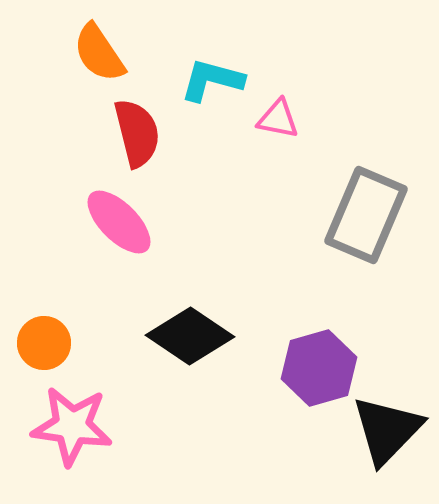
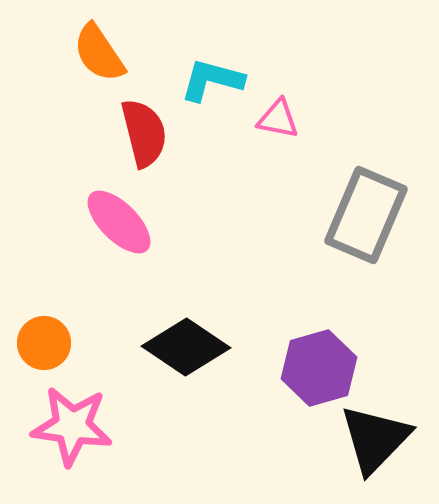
red semicircle: moved 7 px right
black diamond: moved 4 px left, 11 px down
black triangle: moved 12 px left, 9 px down
